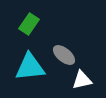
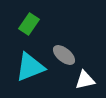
cyan triangle: rotated 16 degrees counterclockwise
white triangle: moved 3 px right
